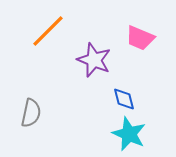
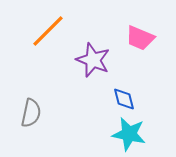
purple star: moved 1 px left
cyan star: rotated 12 degrees counterclockwise
